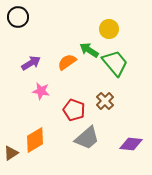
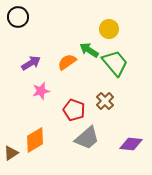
pink star: rotated 24 degrees counterclockwise
